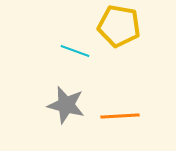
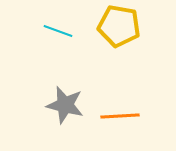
cyan line: moved 17 px left, 20 px up
gray star: moved 1 px left
